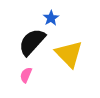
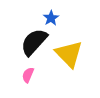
black semicircle: moved 2 px right
pink semicircle: moved 2 px right
